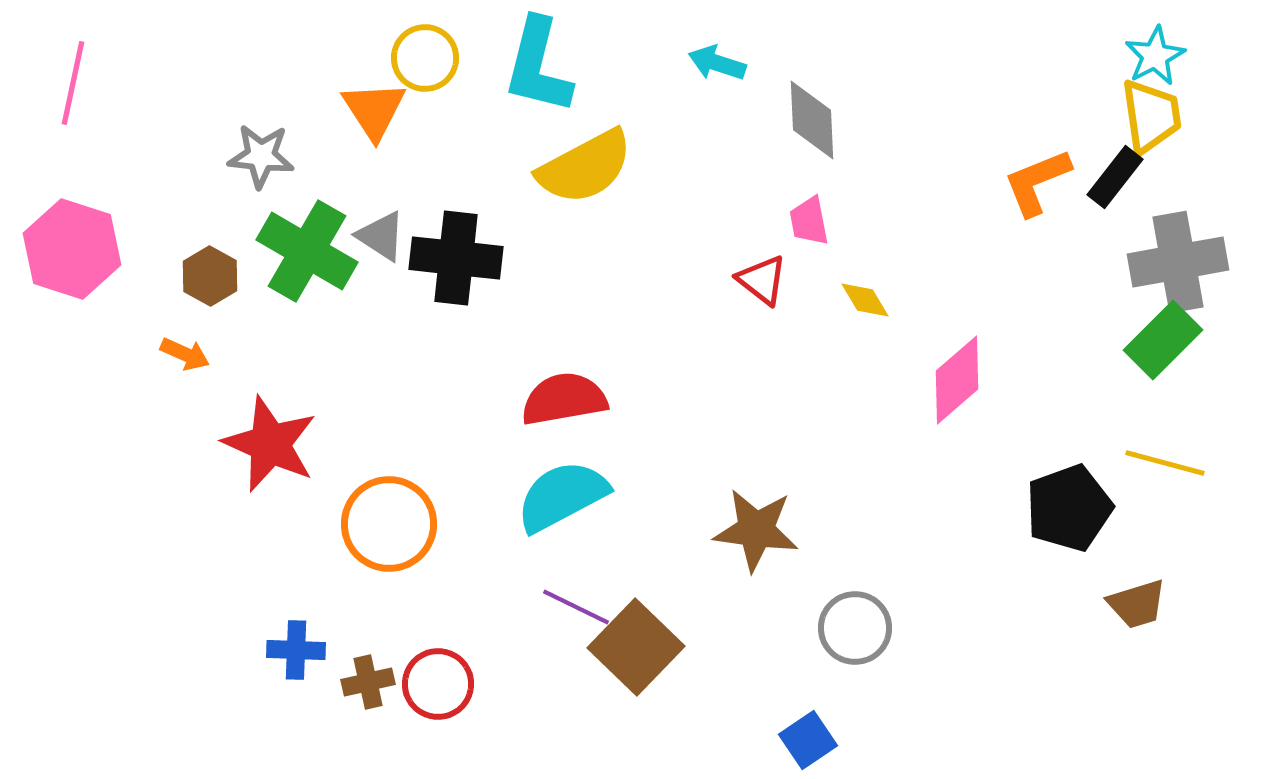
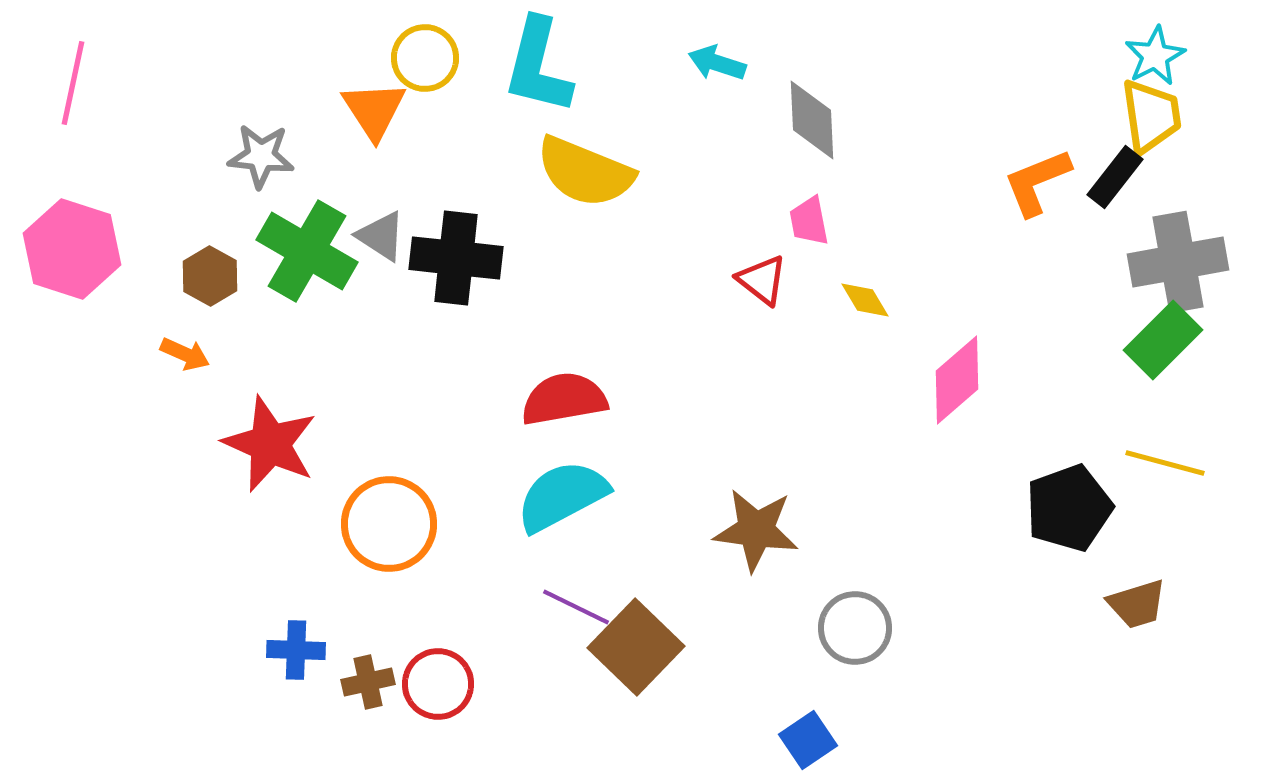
yellow semicircle: moved 5 px down; rotated 50 degrees clockwise
